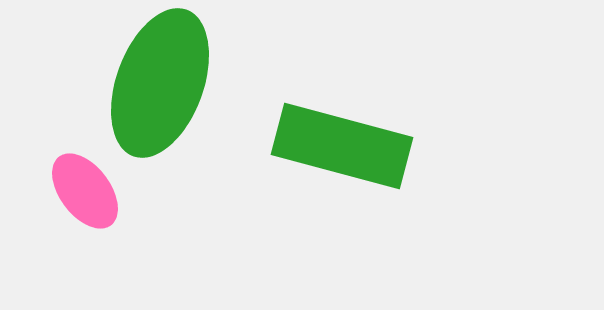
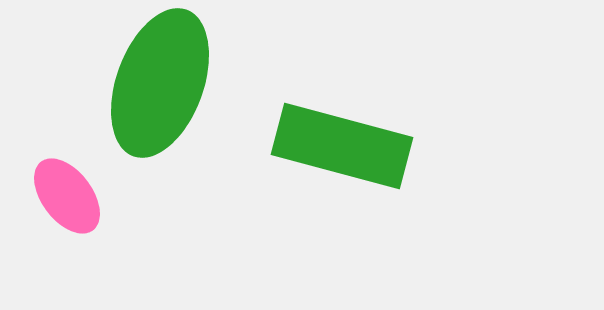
pink ellipse: moved 18 px left, 5 px down
